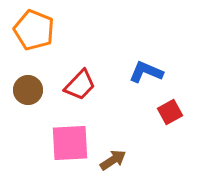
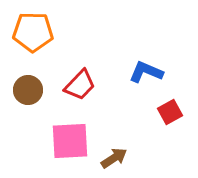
orange pentagon: moved 1 px left, 2 px down; rotated 21 degrees counterclockwise
pink square: moved 2 px up
brown arrow: moved 1 px right, 2 px up
